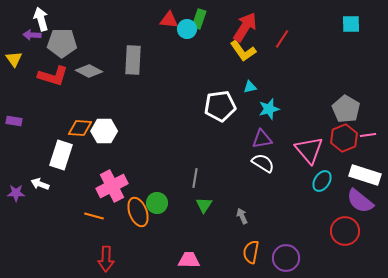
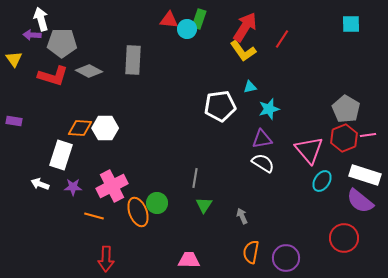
white hexagon at (104, 131): moved 1 px right, 3 px up
purple star at (16, 193): moved 57 px right, 6 px up
red circle at (345, 231): moved 1 px left, 7 px down
